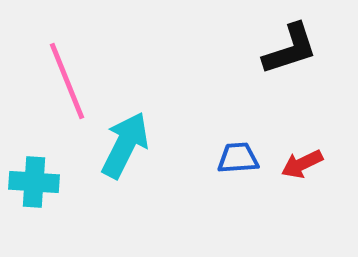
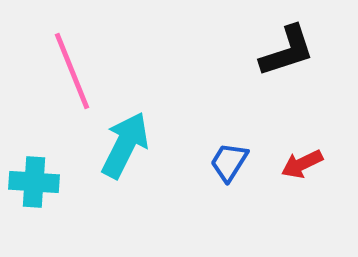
black L-shape: moved 3 px left, 2 px down
pink line: moved 5 px right, 10 px up
blue trapezoid: moved 9 px left, 4 px down; rotated 54 degrees counterclockwise
